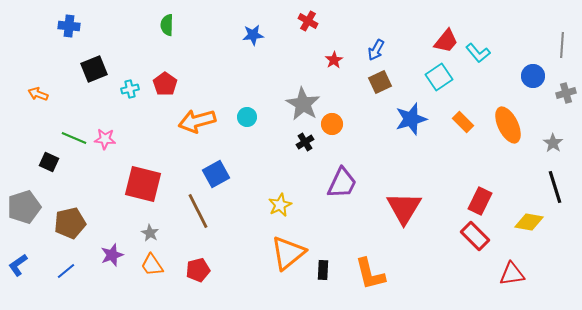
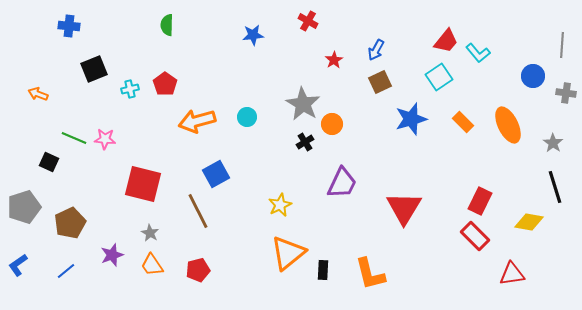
gray cross at (566, 93): rotated 24 degrees clockwise
brown pentagon at (70, 223): rotated 12 degrees counterclockwise
